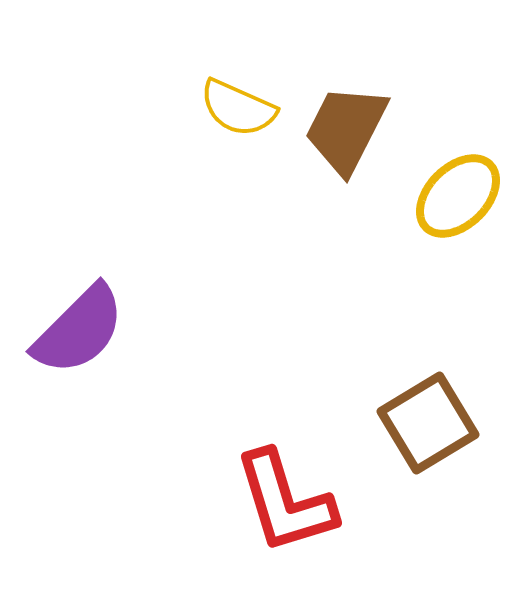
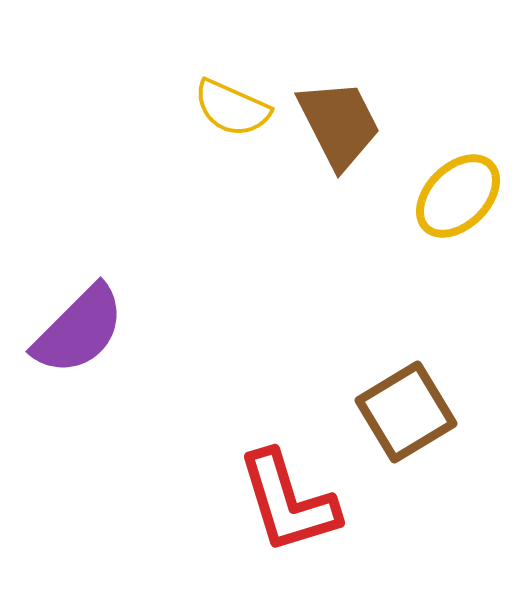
yellow semicircle: moved 6 px left
brown trapezoid: moved 7 px left, 5 px up; rotated 126 degrees clockwise
brown square: moved 22 px left, 11 px up
red L-shape: moved 3 px right
